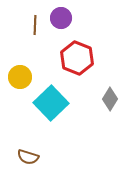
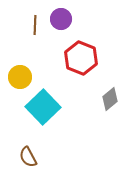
purple circle: moved 1 px down
red hexagon: moved 4 px right
gray diamond: rotated 20 degrees clockwise
cyan square: moved 8 px left, 4 px down
brown semicircle: rotated 45 degrees clockwise
